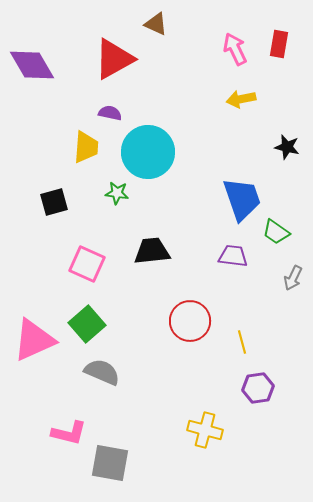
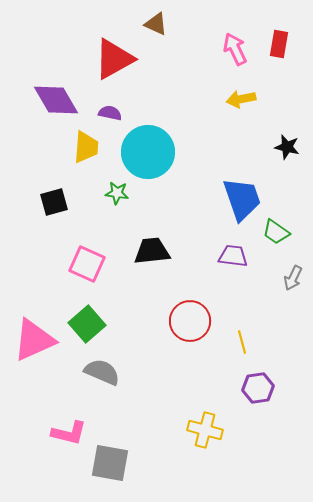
purple diamond: moved 24 px right, 35 px down
